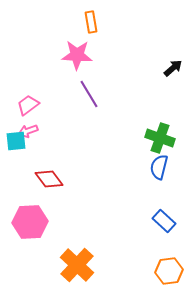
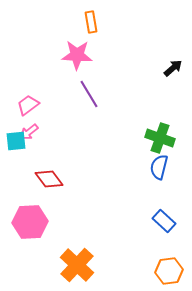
pink arrow: moved 1 px right, 1 px down; rotated 18 degrees counterclockwise
